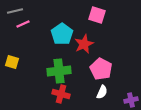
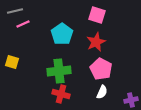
red star: moved 12 px right, 2 px up
